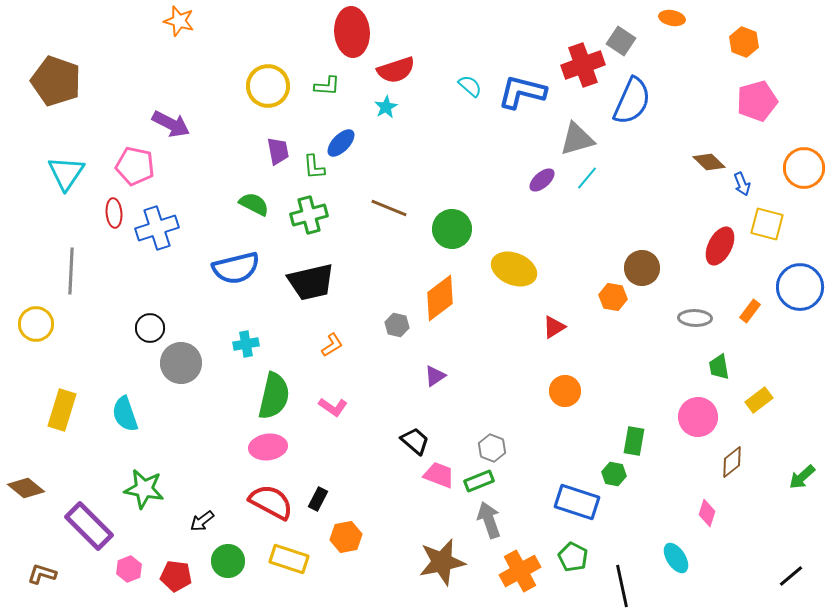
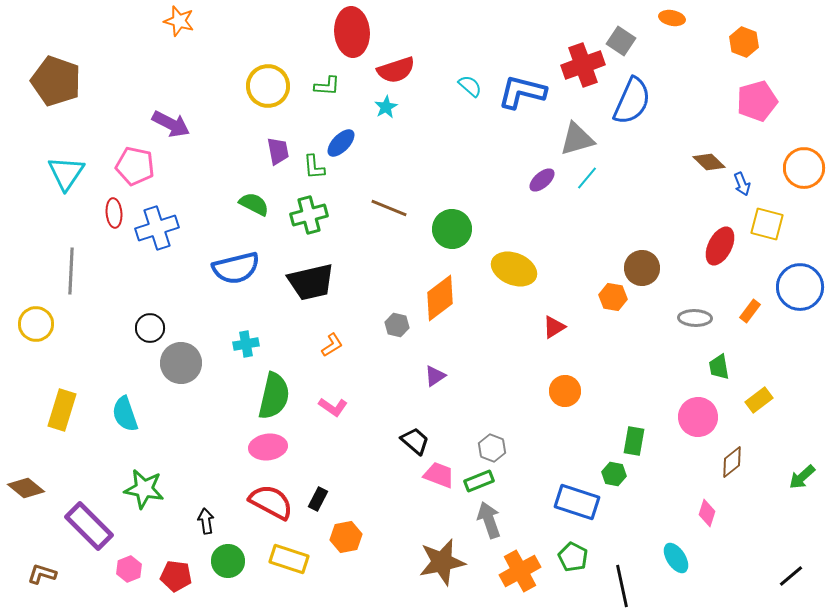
black arrow at (202, 521): moved 4 px right; rotated 120 degrees clockwise
